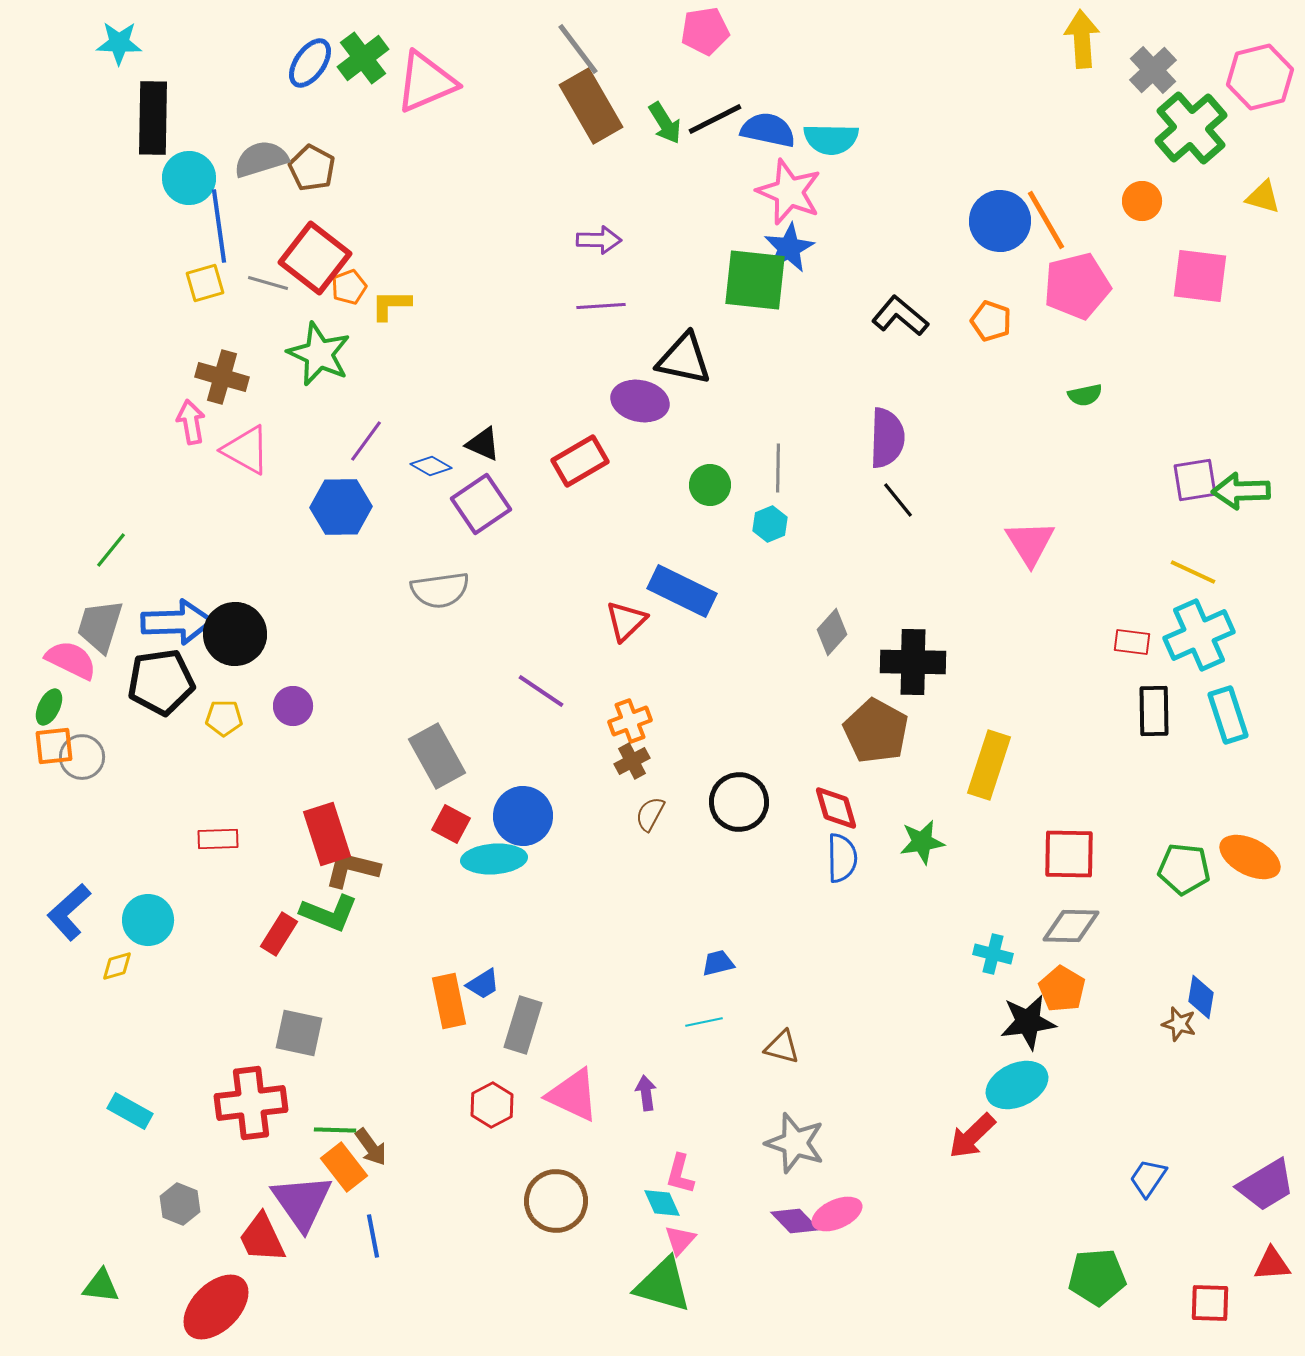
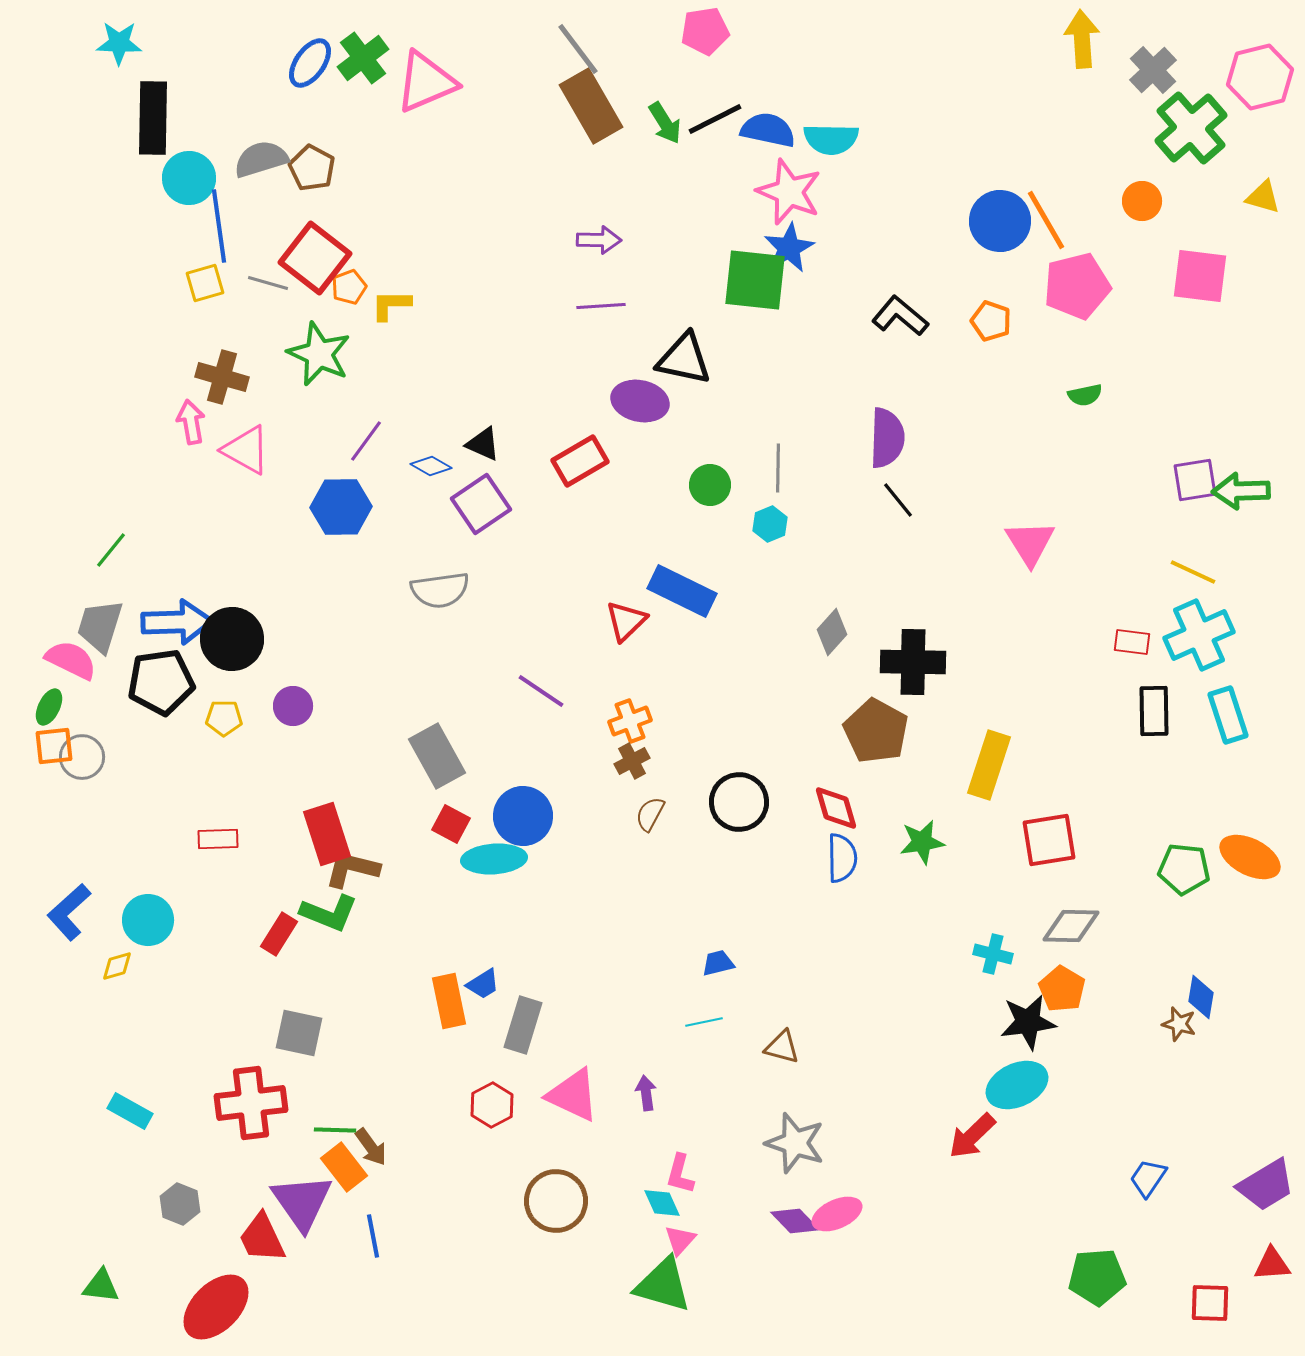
black circle at (235, 634): moved 3 px left, 5 px down
red square at (1069, 854): moved 20 px left, 14 px up; rotated 10 degrees counterclockwise
